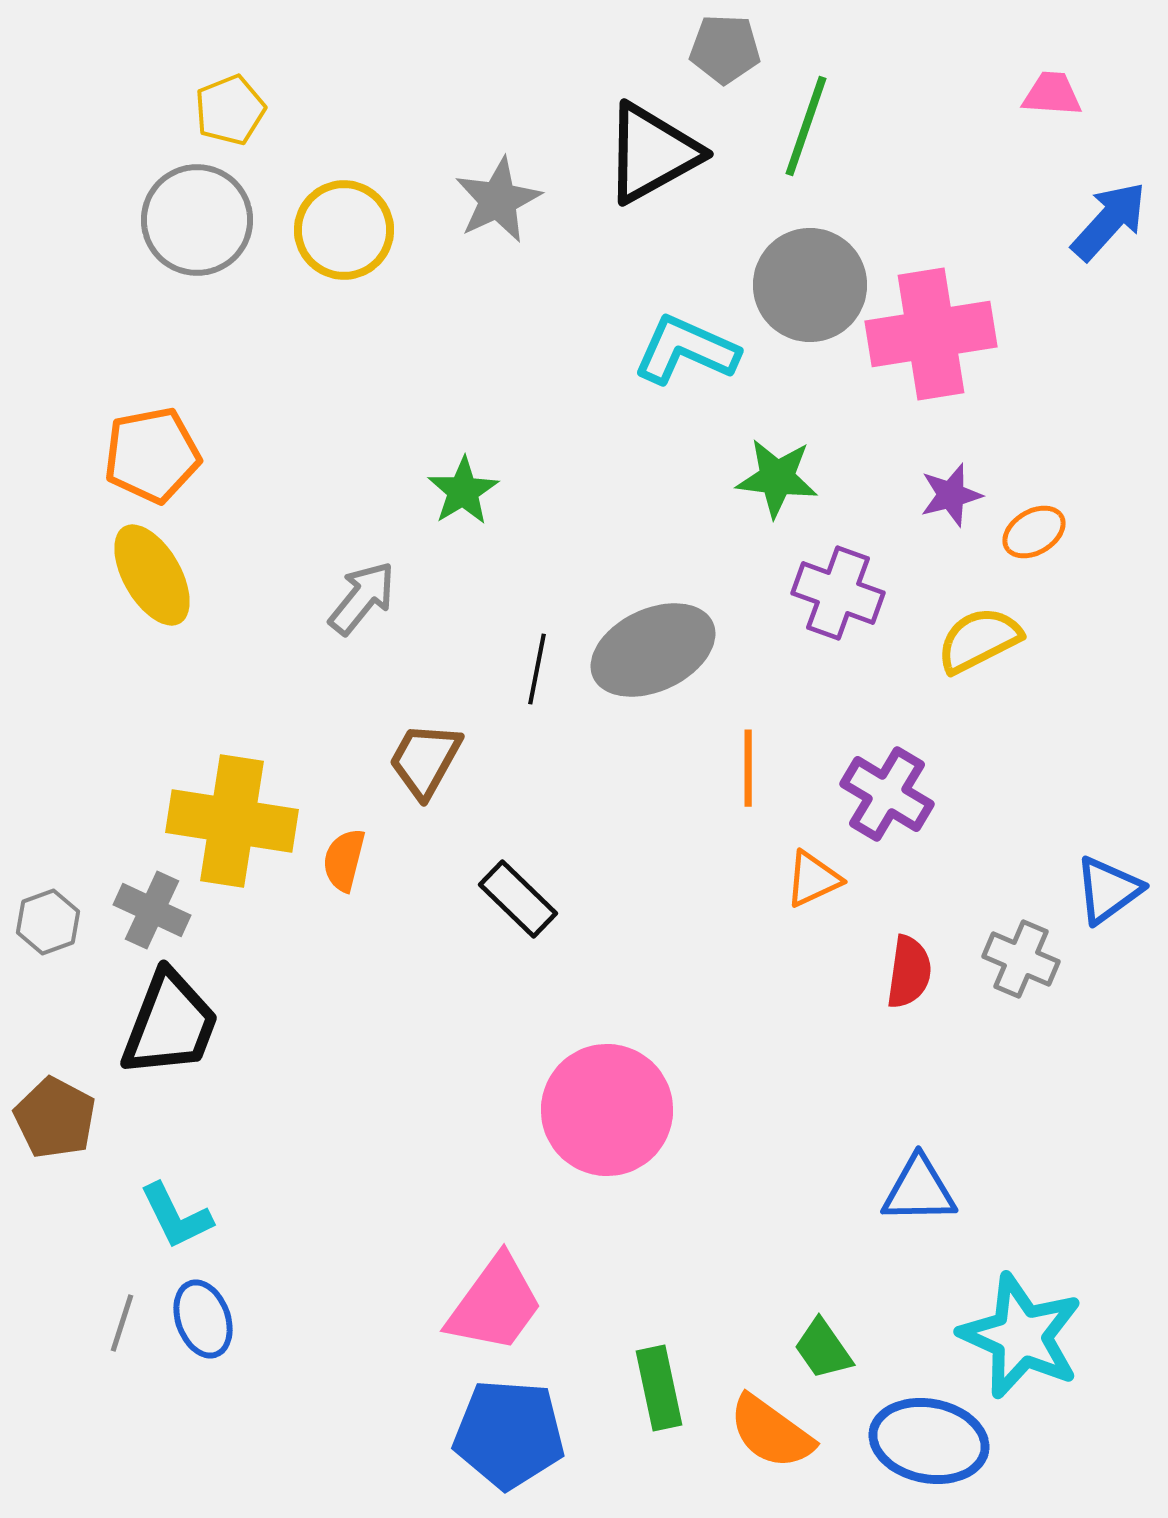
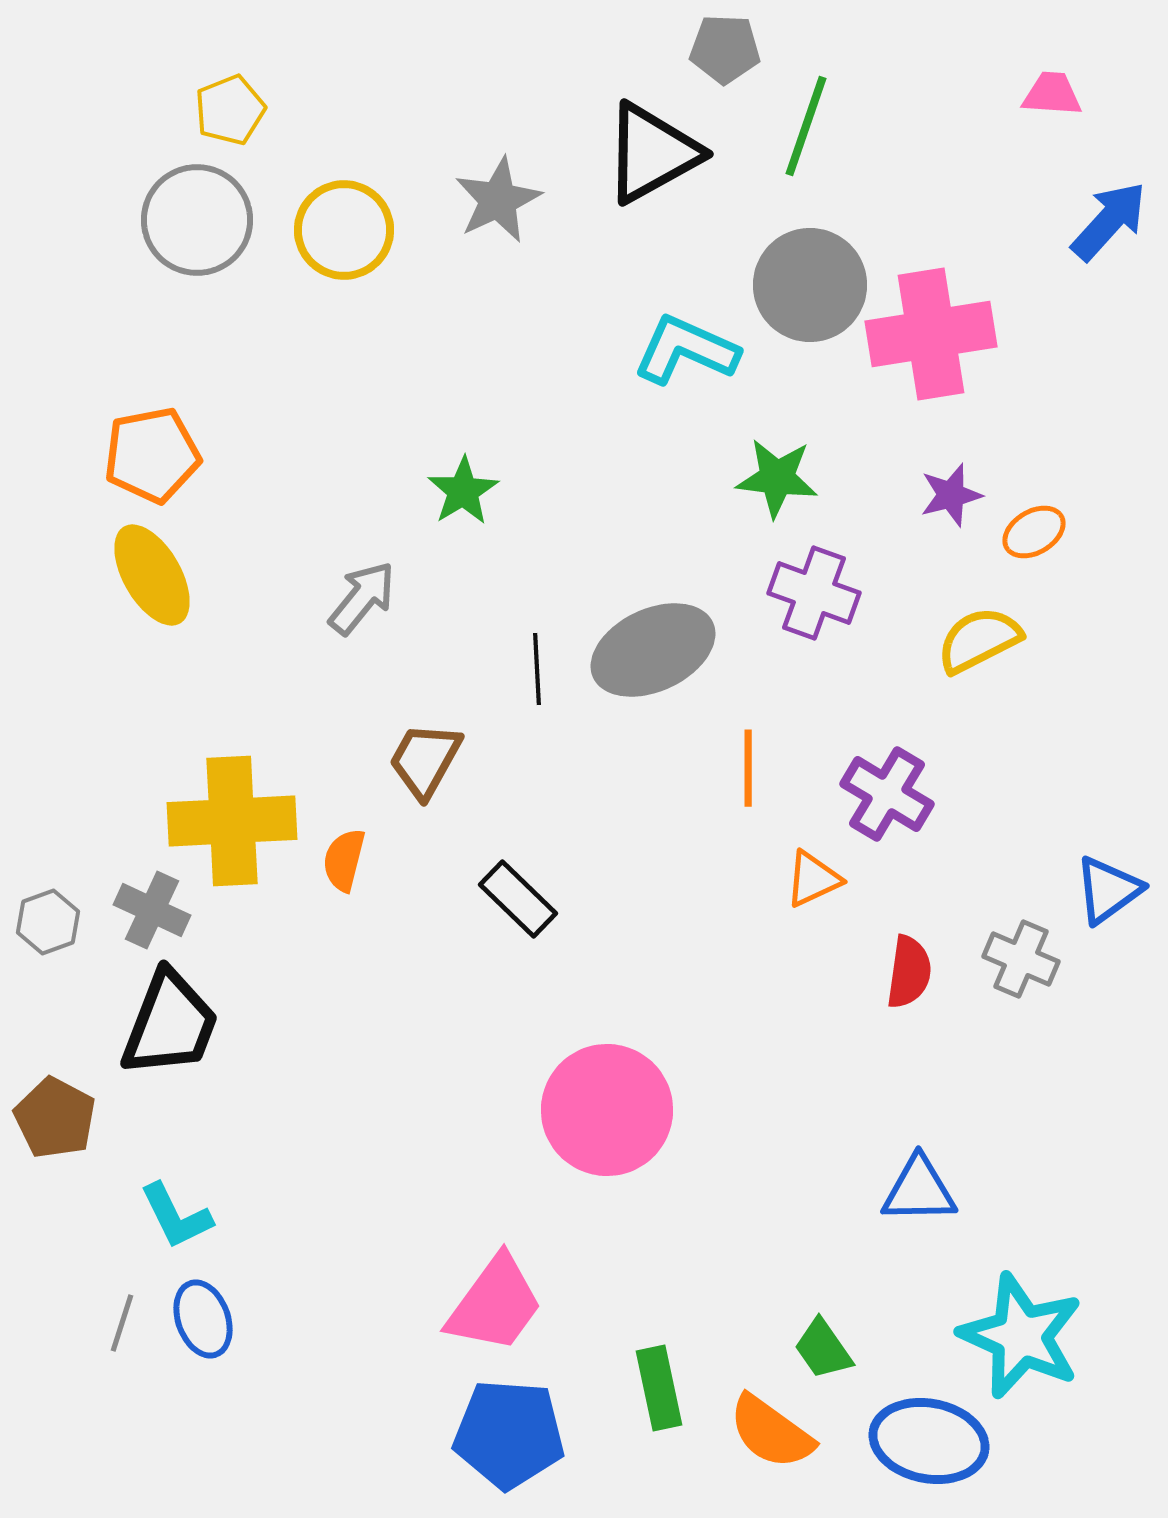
purple cross at (838, 593): moved 24 px left
black line at (537, 669): rotated 14 degrees counterclockwise
yellow cross at (232, 821): rotated 12 degrees counterclockwise
